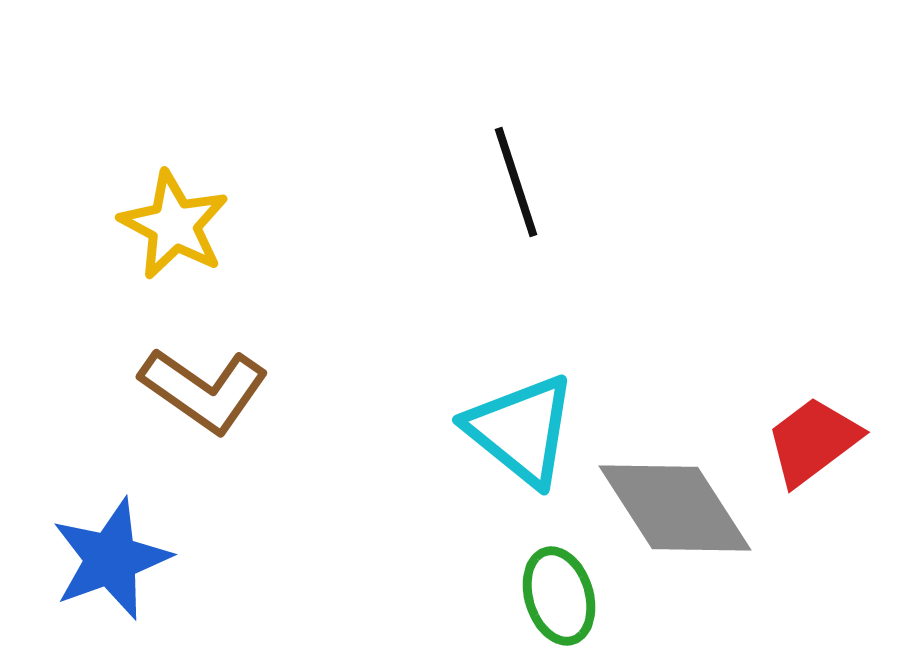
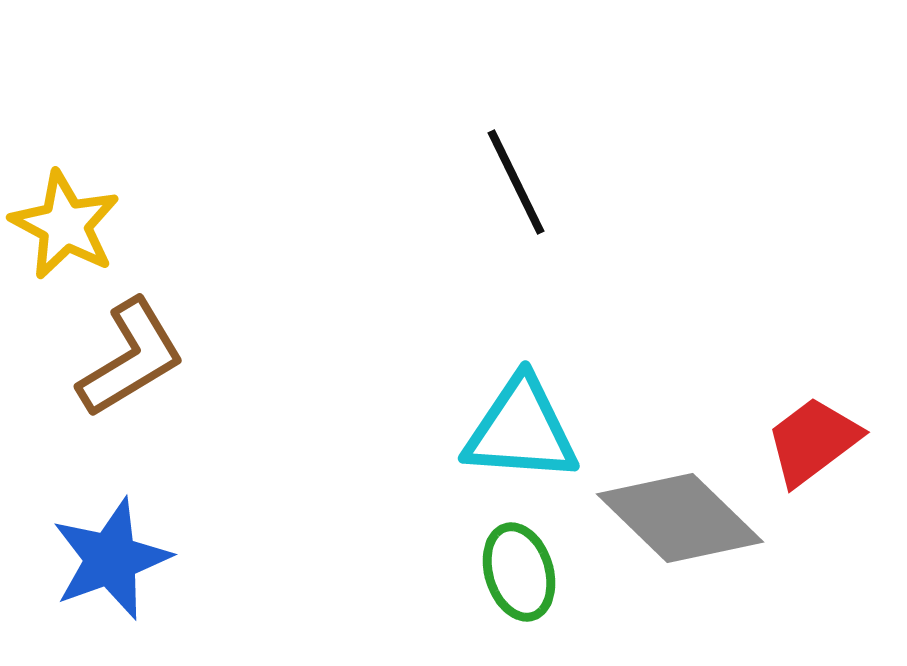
black line: rotated 8 degrees counterclockwise
yellow star: moved 109 px left
brown L-shape: moved 73 px left, 32 px up; rotated 66 degrees counterclockwise
cyan triangle: rotated 35 degrees counterclockwise
gray diamond: moved 5 px right, 10 px down; rotated 13 degrees counterclockwise
green ellipse: moved 40 px left, 24 px up
